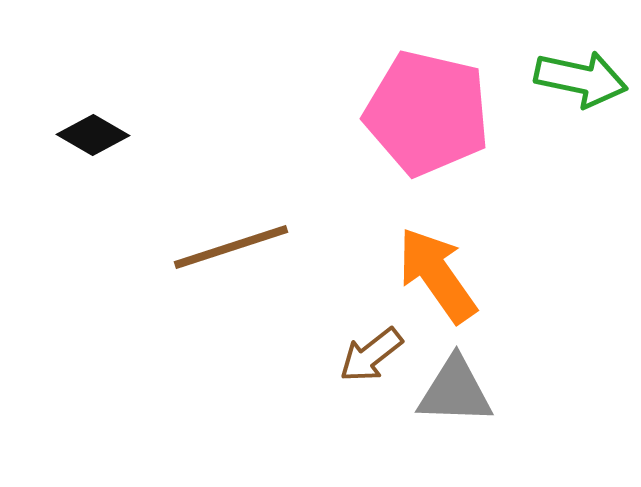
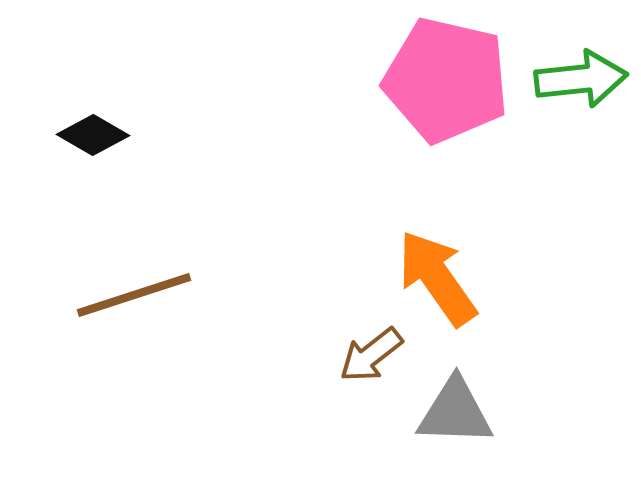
green arrow: rotated 18 degrees counterclockwise
pink pentagon: moved 19 px right, 33 px up
brown line: moved 97 px left, 48 px down
orange arrow: moved 3 px down
gray triangle: moved 21 px down
